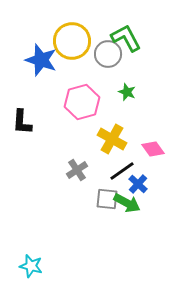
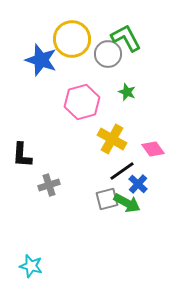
yellow circle: moved 2 px up
black L-shape: moved 33 px down
gray cross: moved 28 px left, 15 px down; rotated 15 degrees clockwise
gray square: rotated 20 degrees counterclockwise
